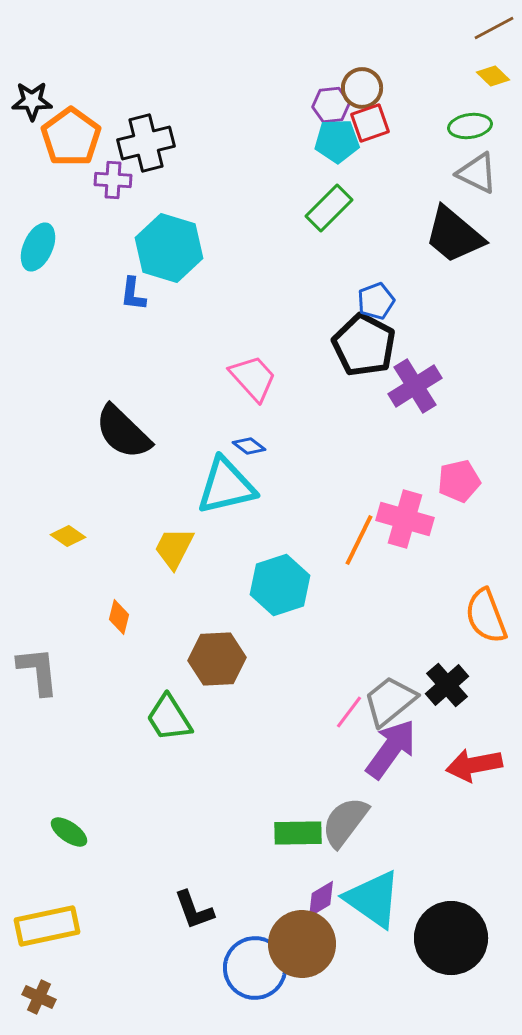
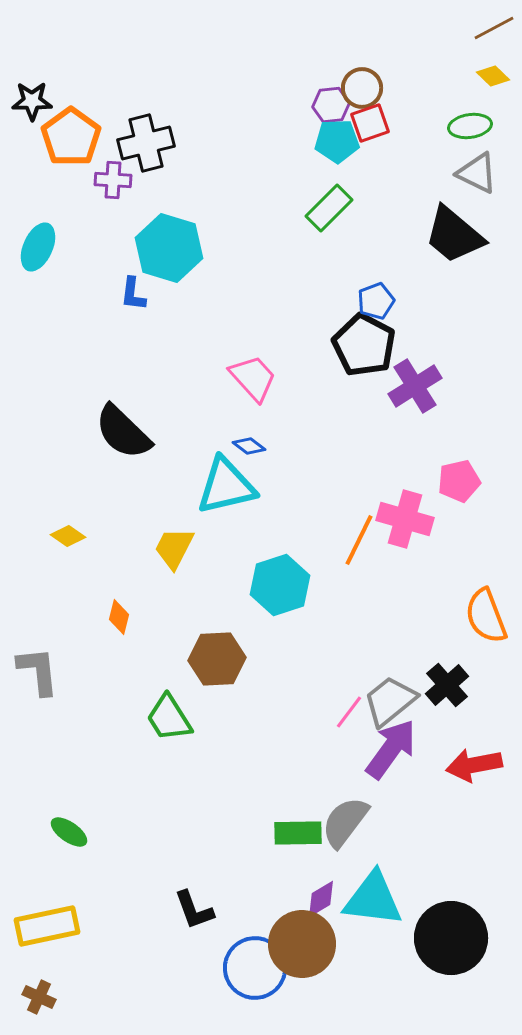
cyan triangle at (373, 899): rotated 28 degrees counterclockwise
